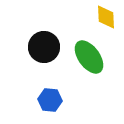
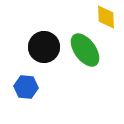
green ellipse: moved 4 px left, 7 px up
blue hexagon: moved 24 px left, 13 px up
